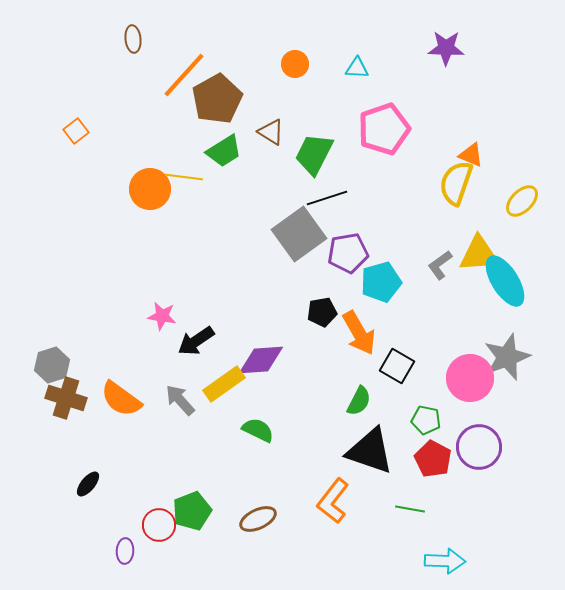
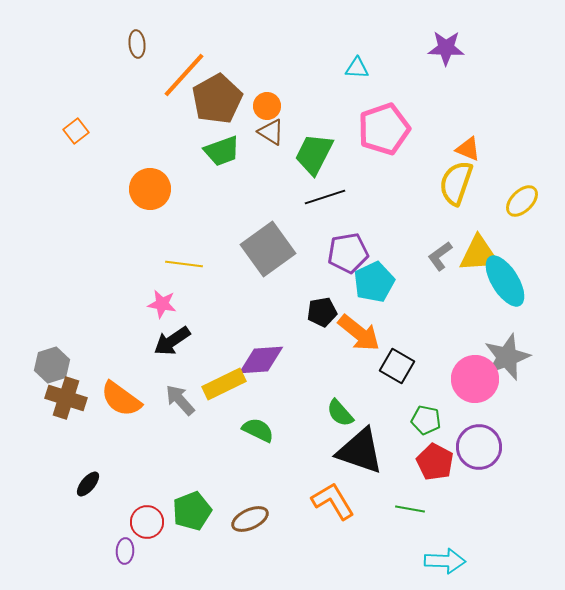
brown ellipse at (133, 39): moved 4 px right, 5 px down
orange circle at (295, 64): moved 28 px left, 42 px down
green trapezoid at (224, 151): moved 2 px left; rotated 12 degrees clockwise
orange triangle at (471, 155): moved 3 px left, 6 px up
yellow line at (184, 177): moved 87 px down
black line at (327, 198): moved 2 px left, 1 px up
gray square at (299, 234): moved 31 px left, 15 px down
gray L-shape at (440, 265): moved 9 px up
cyan pentagon at (381, 282): moved 7 px left; rotated 9 degrees counterclockwise
pink star at (162, 316): moved 12 px up
orange arrow at (359, 333): rotated 21 degrees counterclockwise
black arrow at (196, 341): moved 24 px left
pink circle at (470, 378): moved 5 px right, 1 px down
yellow rectangle at (224, 384): rotated 9 degrees clockwise
green semicircle at (359, 401): moved 19 px left, 12 px down; rotated 112 degrees clockwise
black triangle at (370, 451): moved 10 px left
red pentagon at (433, 459): moved 2 px right, 3 px down
orange L-shape at (333, 501): rotated 111 degrees clockwise
brown ellipse at (258, 519): moved 8 px left
red circle at (159, 525): moved 12 px left, 3 px up
